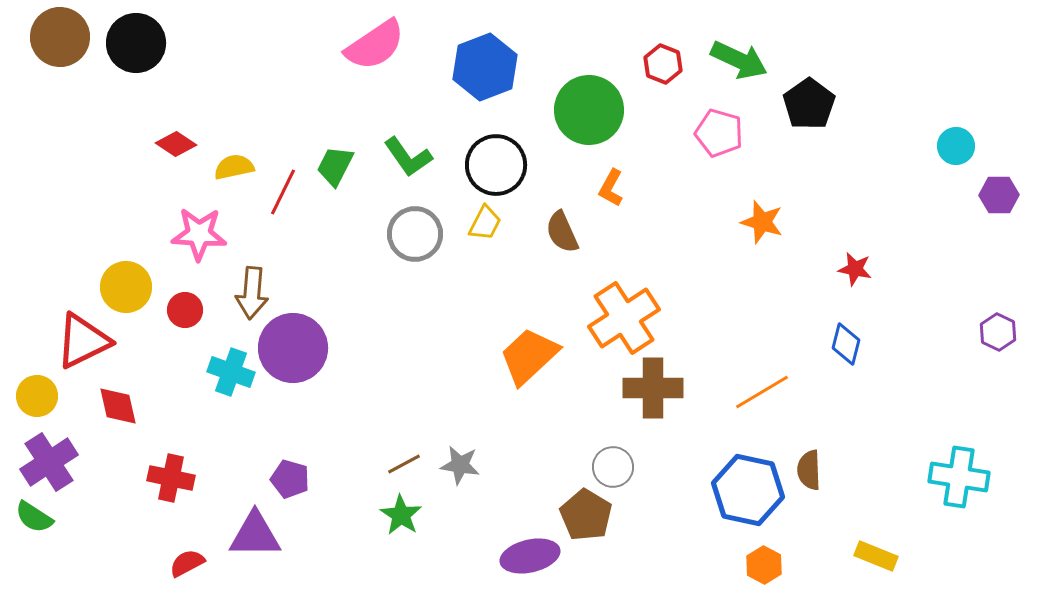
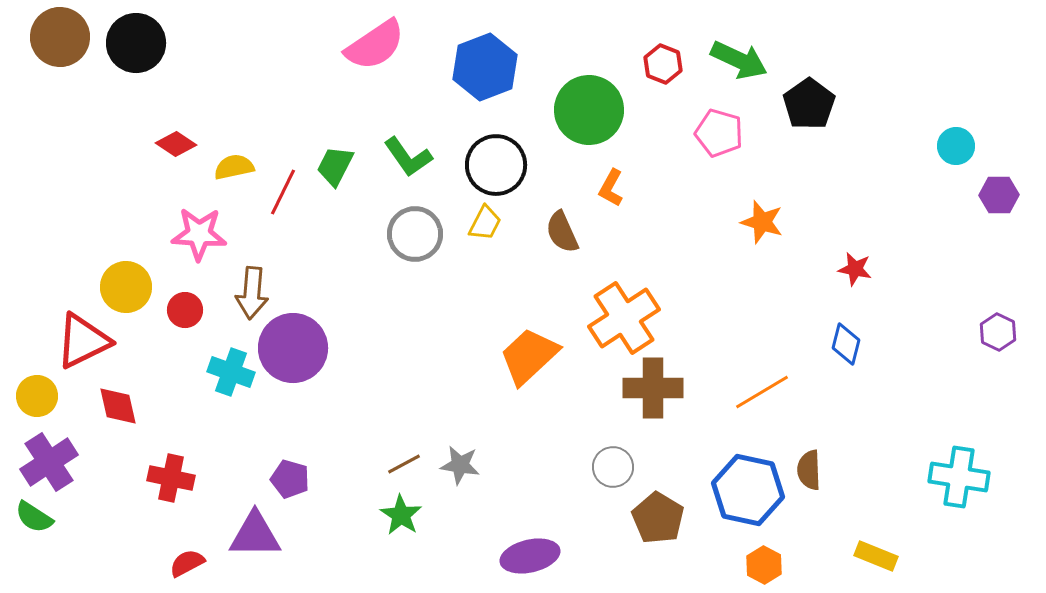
brown pentagon at (586, 515): moved 72 px right, 3 px down
